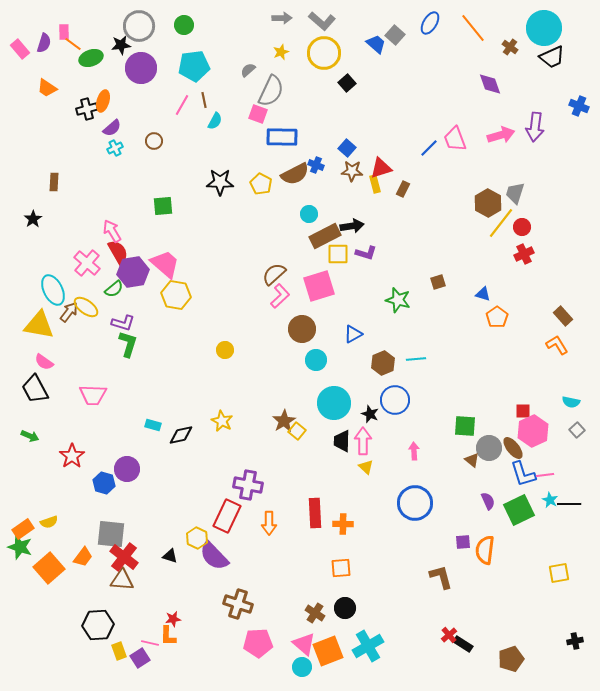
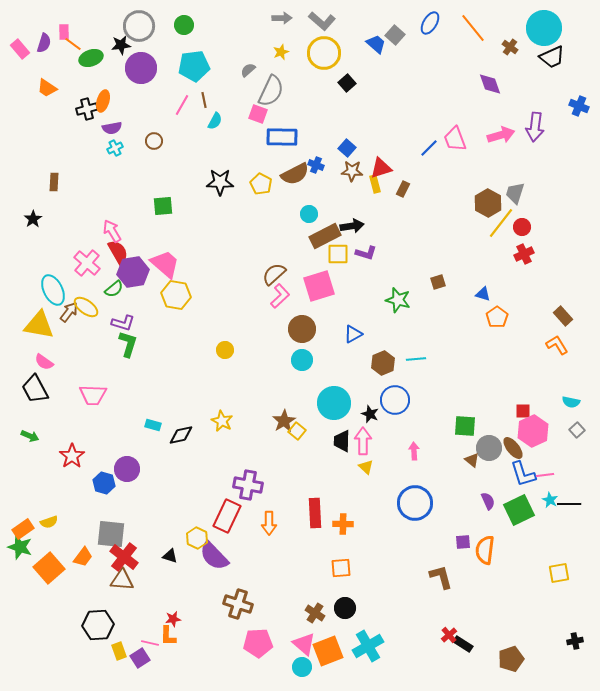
purple semicircle at (112, 128): rotated 30 degrees clockwise
cyan circle at (316, 360): moved 14 px left
